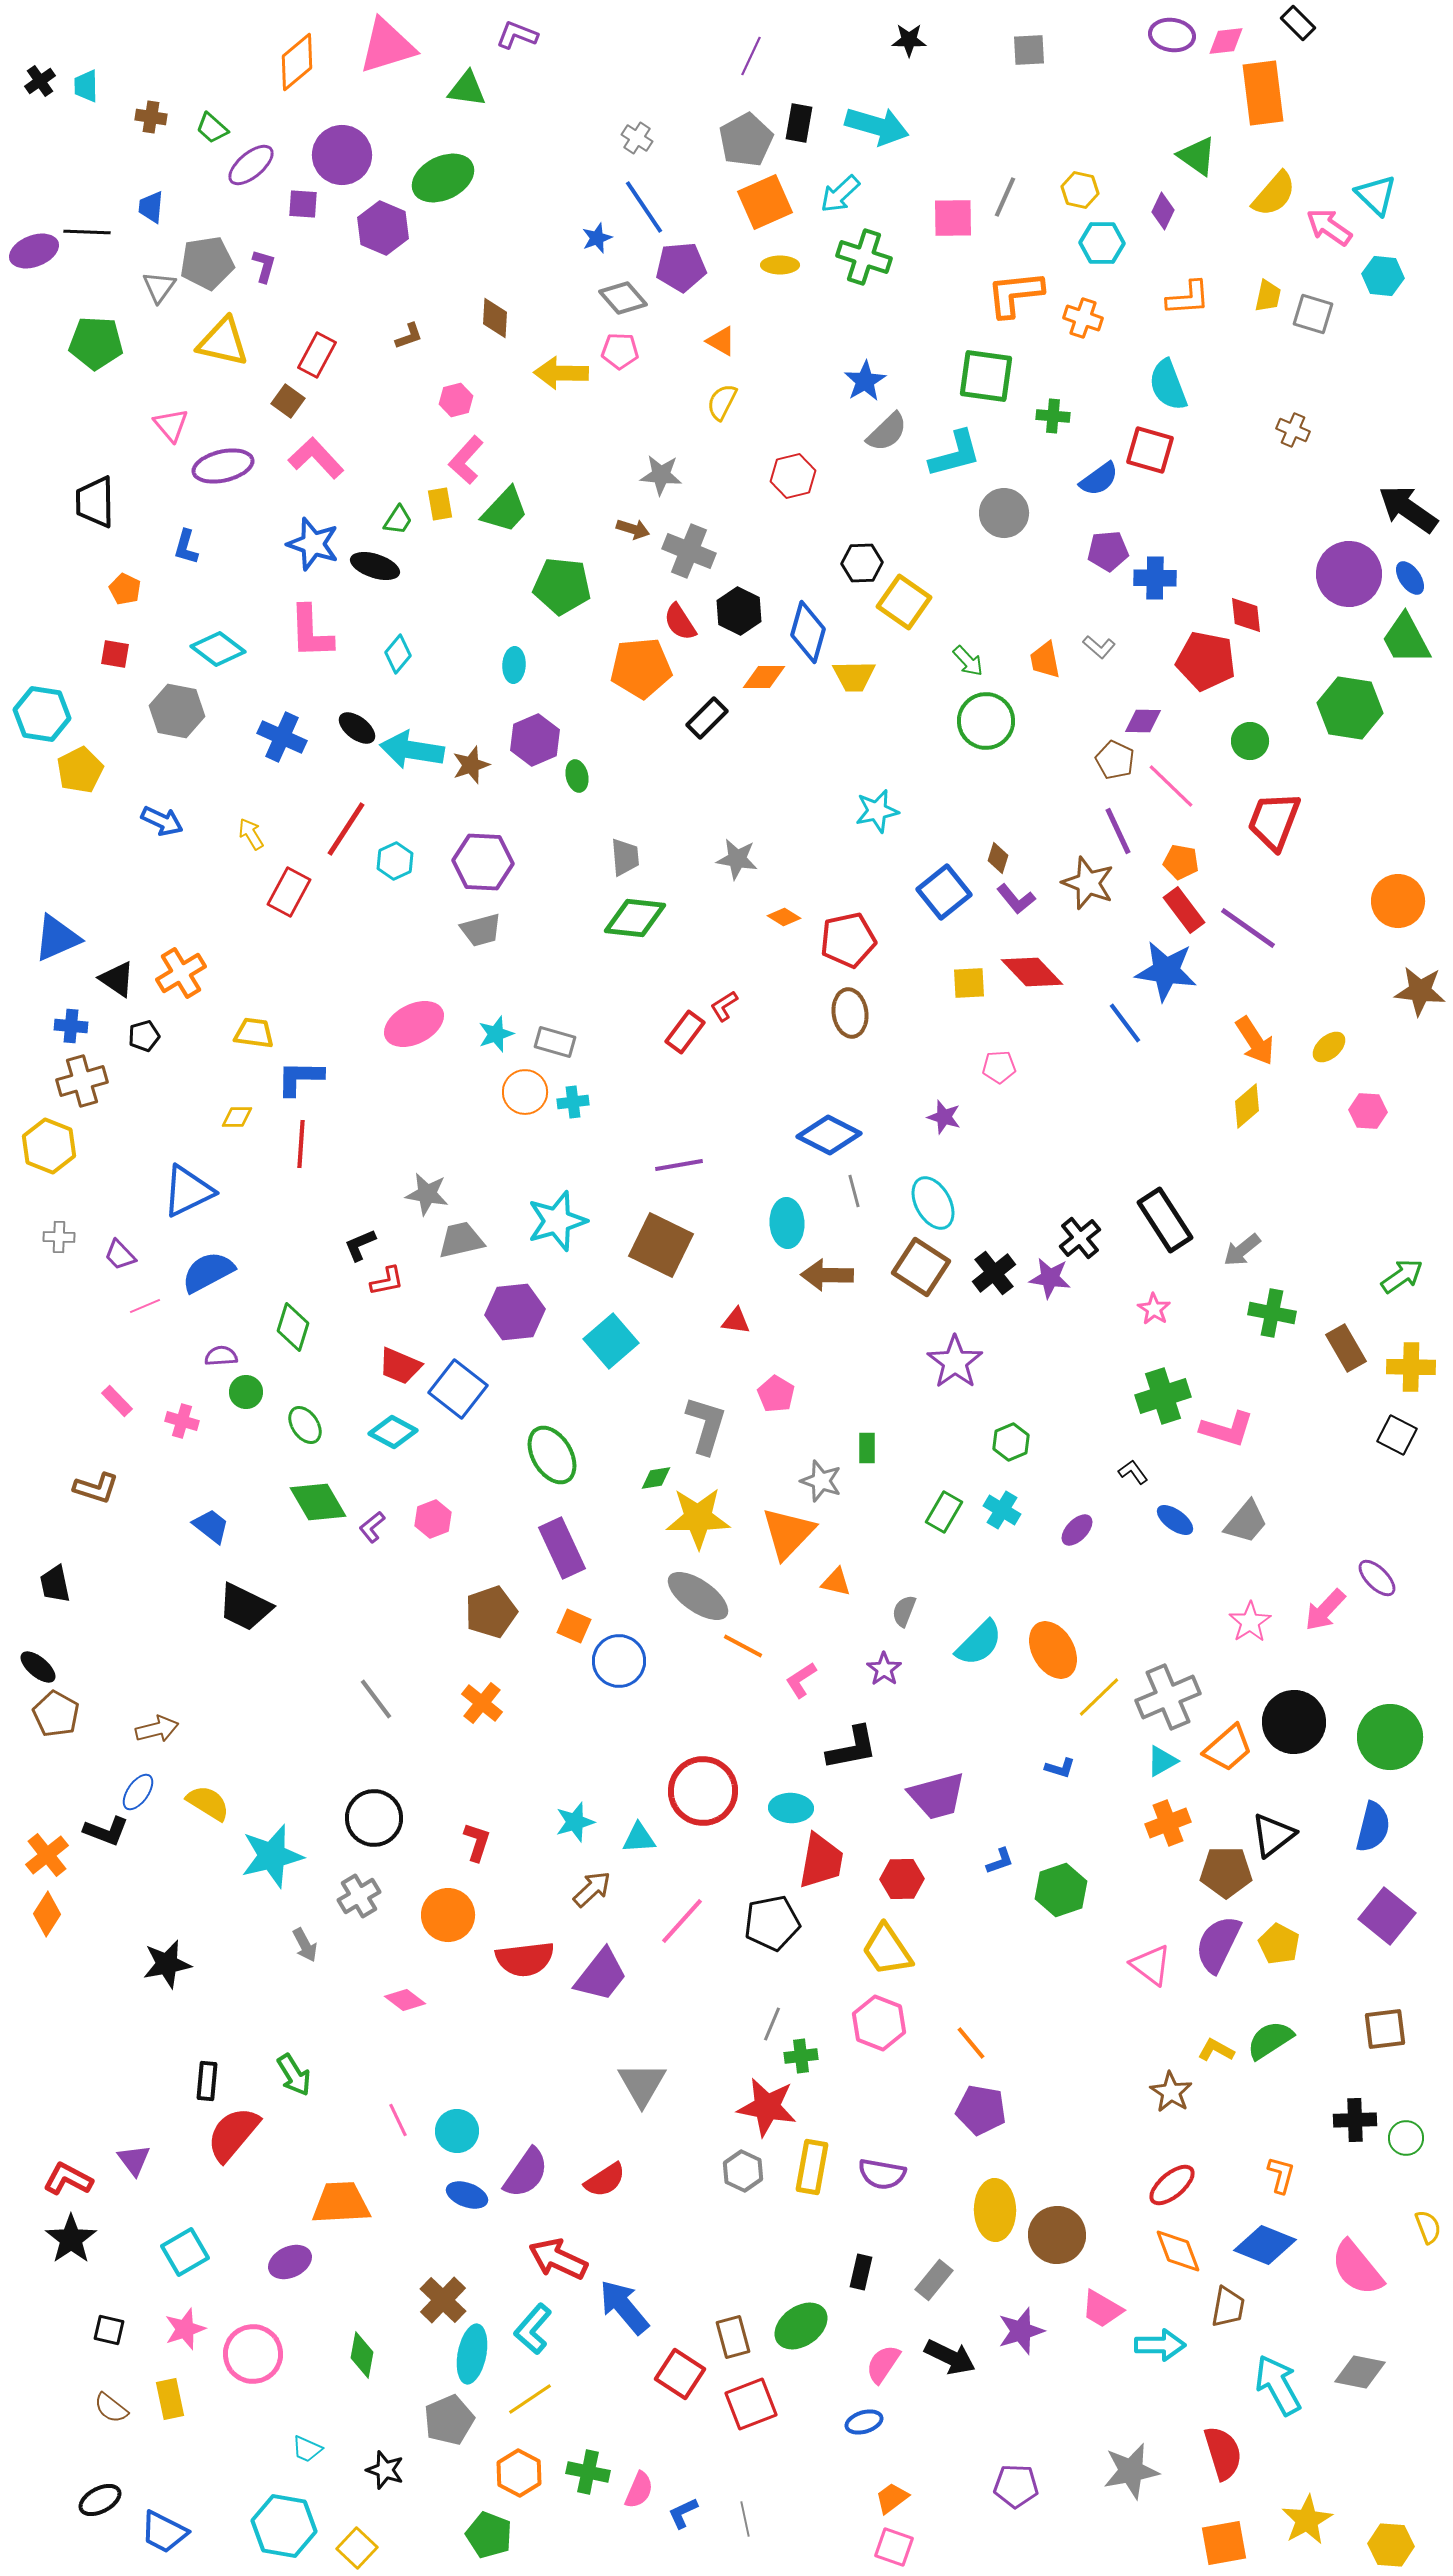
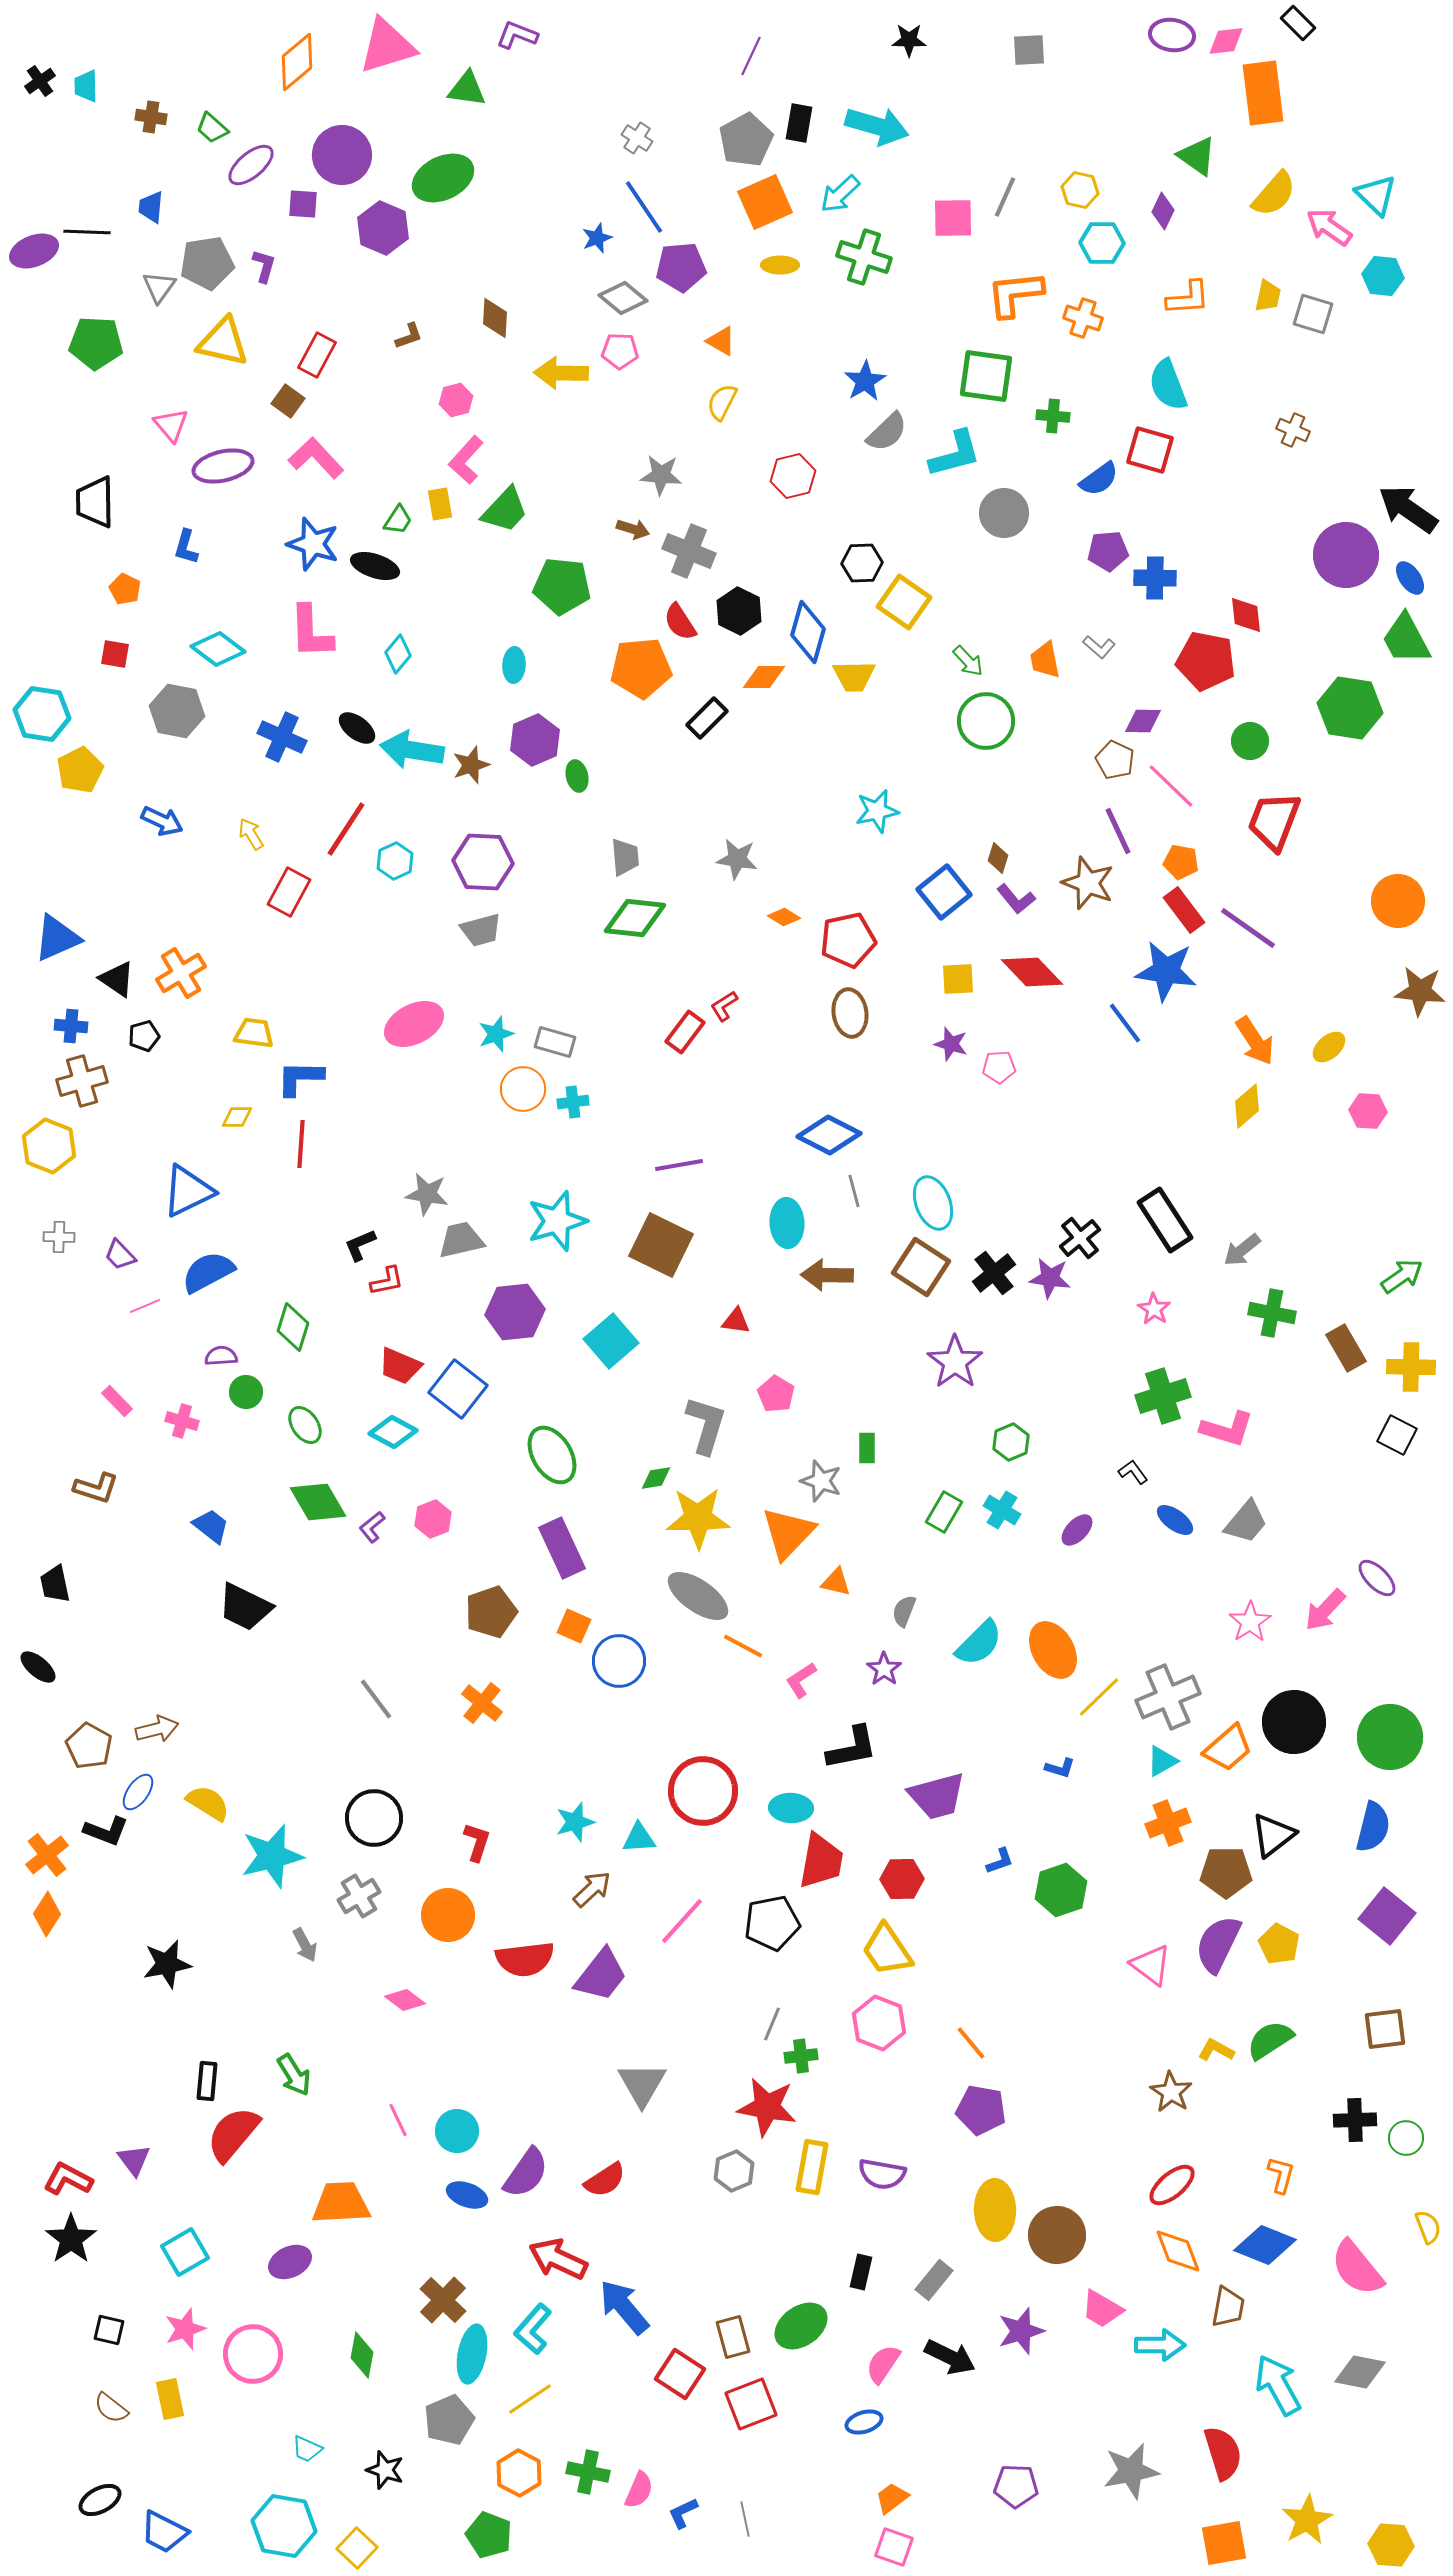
gray diamond at (623, 298): rotated 9 degrees counterclockwise
purple circle at (1349, 574): moved 3 px left, 19 px up
yellow square at (969, 983): moved 11 px left, 4 px up
orange circle at (525, 1092): moved 2 px left, 3 px up
purple star at (944, 1117): moved 7 px right, 73 px up
cyan ellipse at (933, 1203): rotated 8 degrees clockwise
brown pentagon at (56, 1714): moved 33 px right, 32 px down
gray hexagon at (743, 2171): moved 9 px left; rotated 12 degrees clockwise
